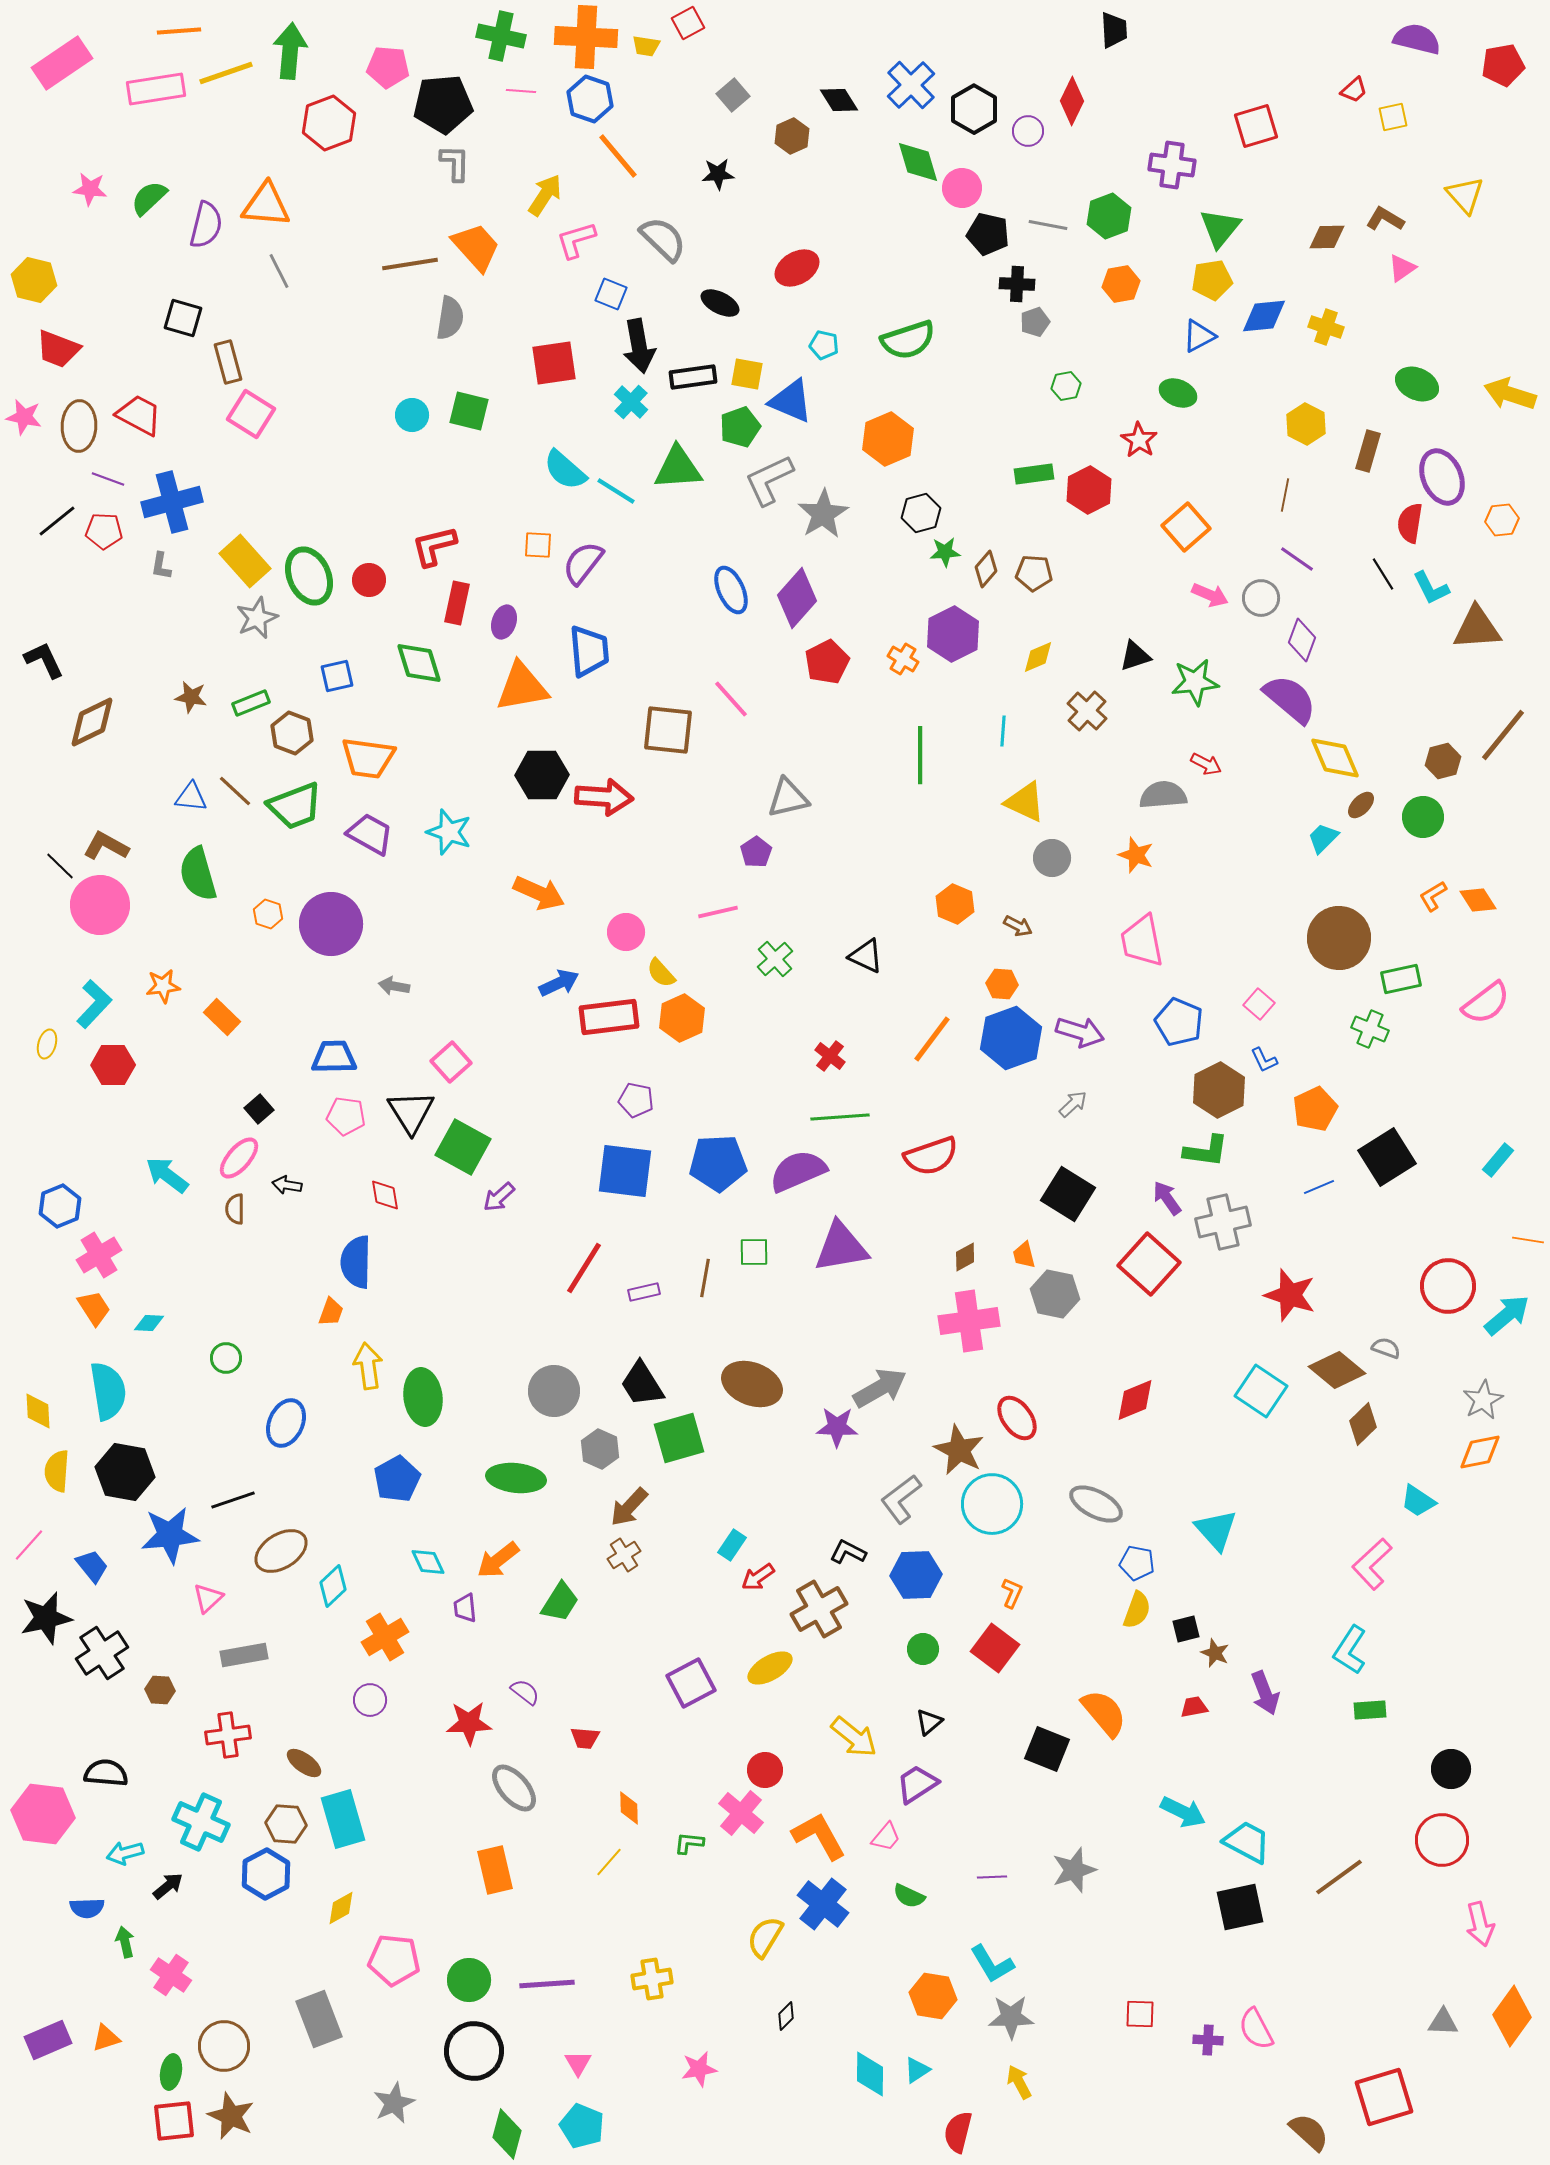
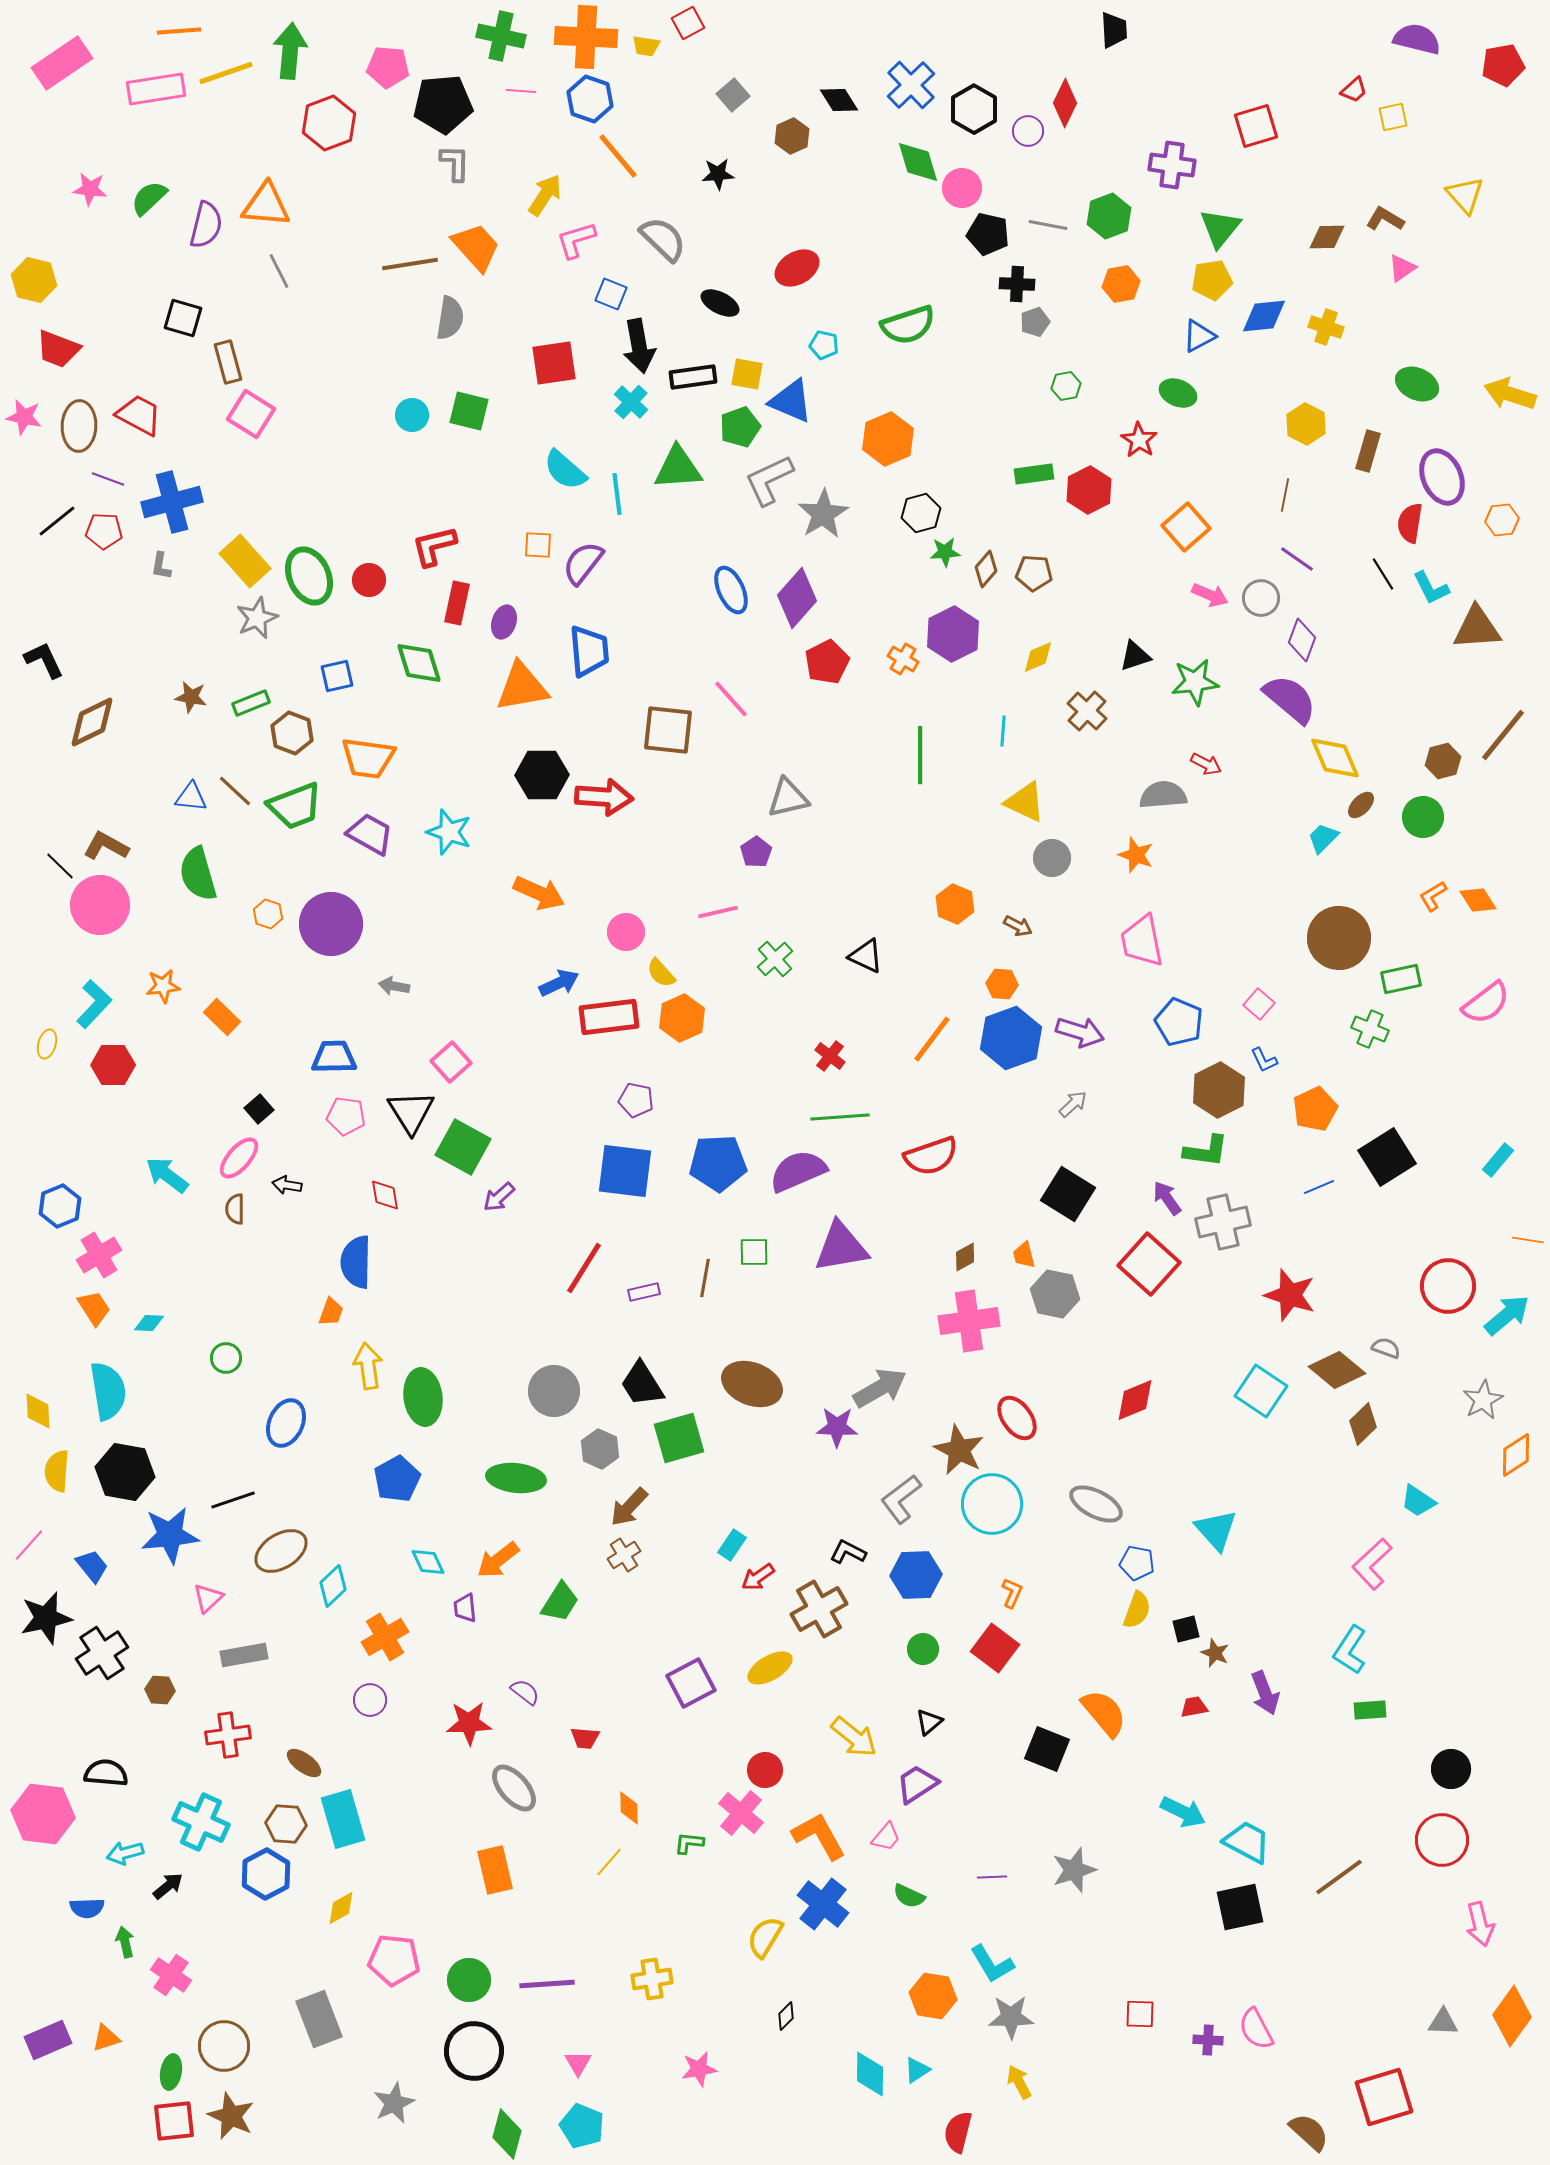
red diamond at (1072, 101): moved 7 px left, 2 px down
green semicircle at (908, 340): moved 15 px up
cyan line at (616, 491): moved 1 px right, 3 px down; rotated 51 degrees clockwise
orange diamond at (1480, 1452): moved 36 px right, 3 px down; rotated 21 degrees counterclockwise
